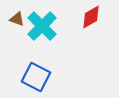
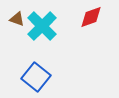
red diamond: rotated 10 degrees clockwise
blue square: rotated 12 degrees clockwise
